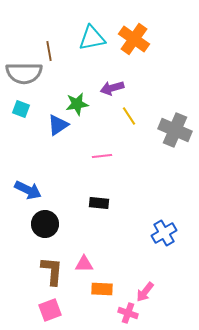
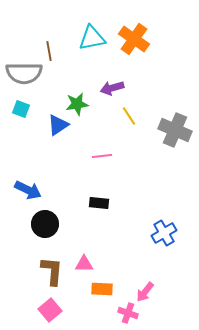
pink square: rotated 20 degrees counterclockwise
